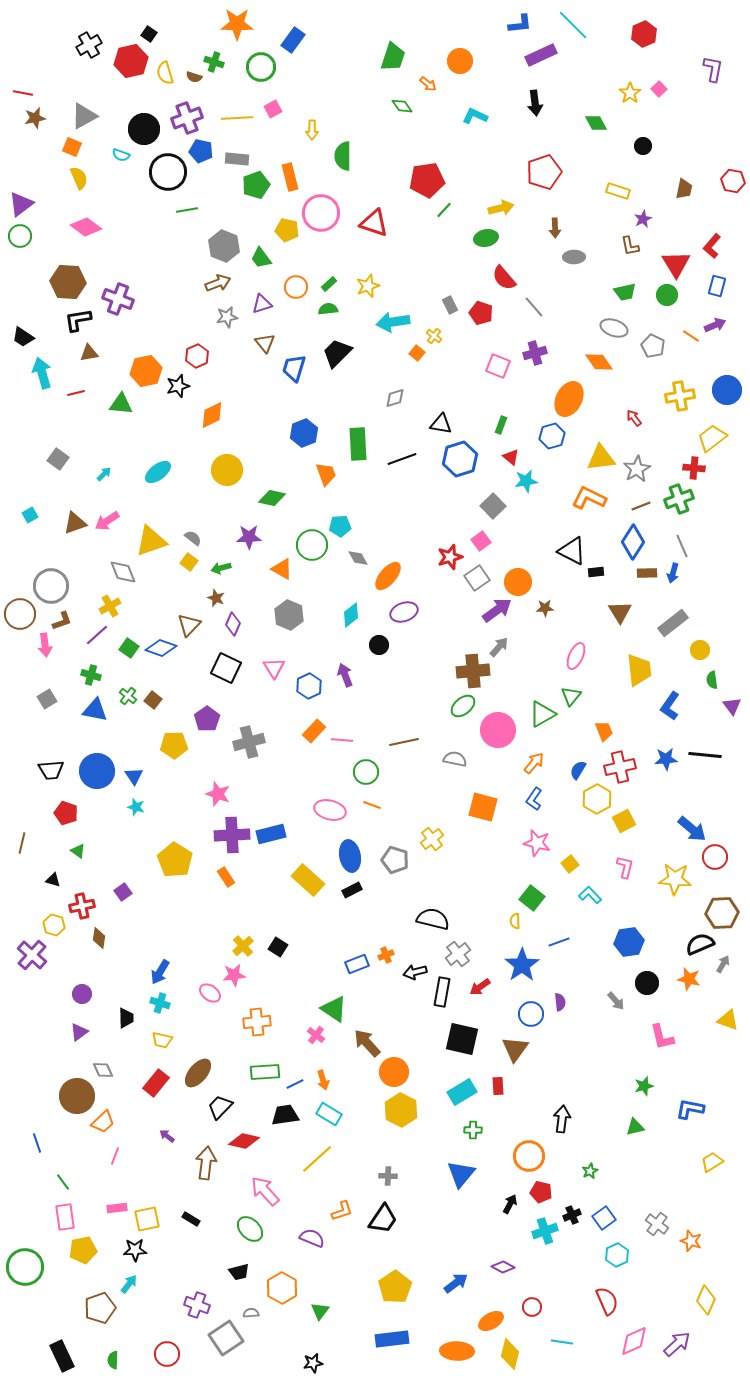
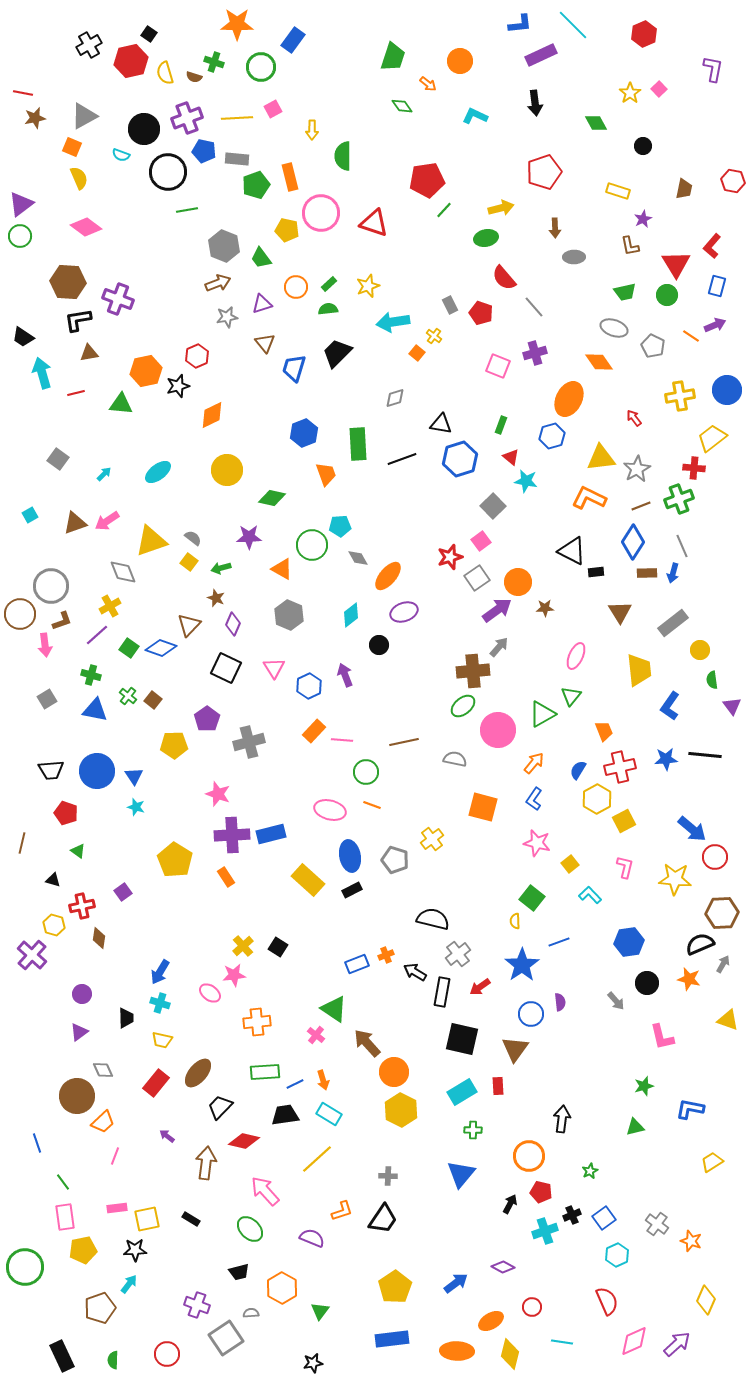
blue pentagon at (201, 151): moved 3 px right
cyan star at (526, 481): rotated 20 degrees clockwise
black arrow at (415, 972): rotated 45 degrees clockwise
